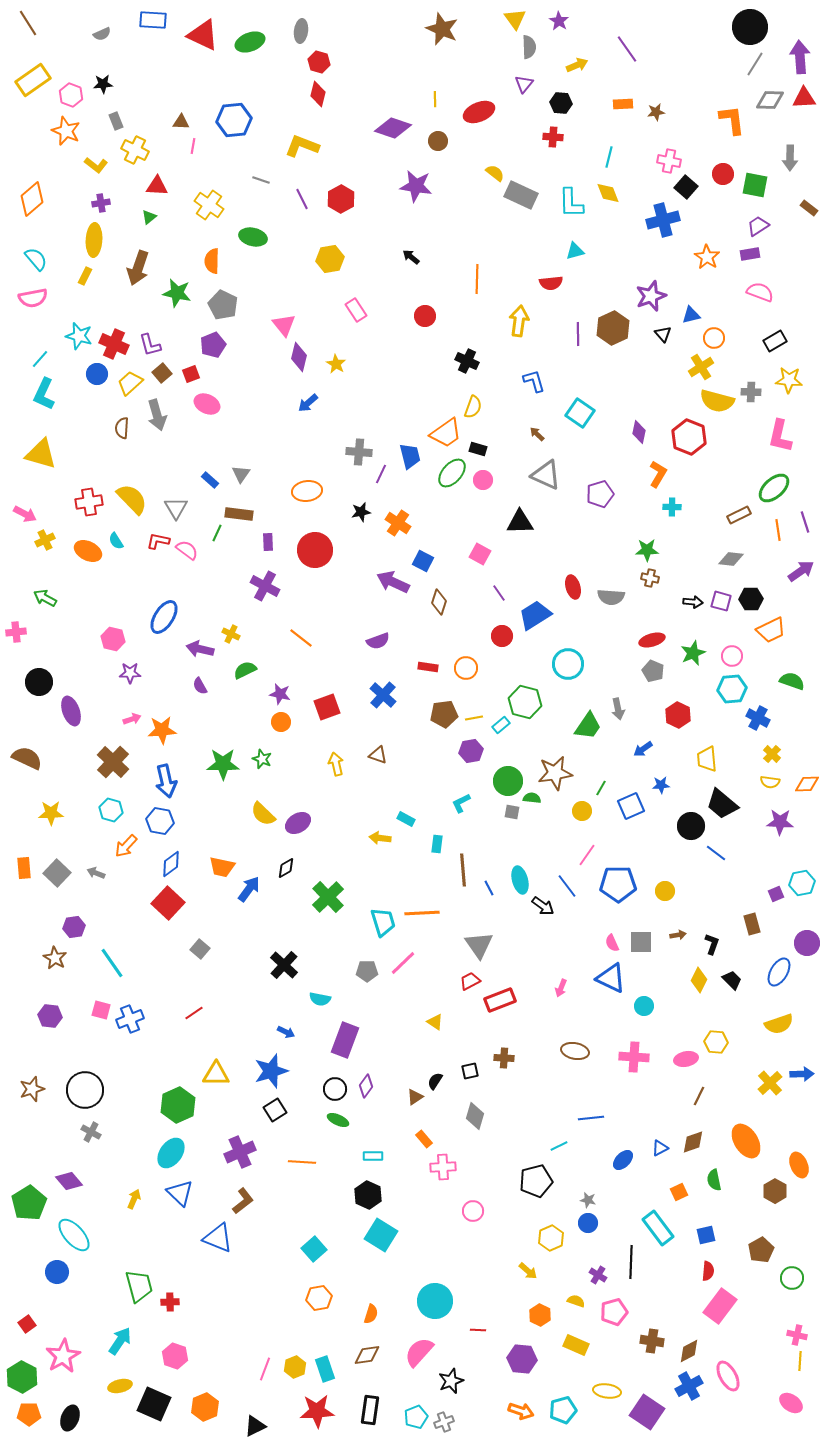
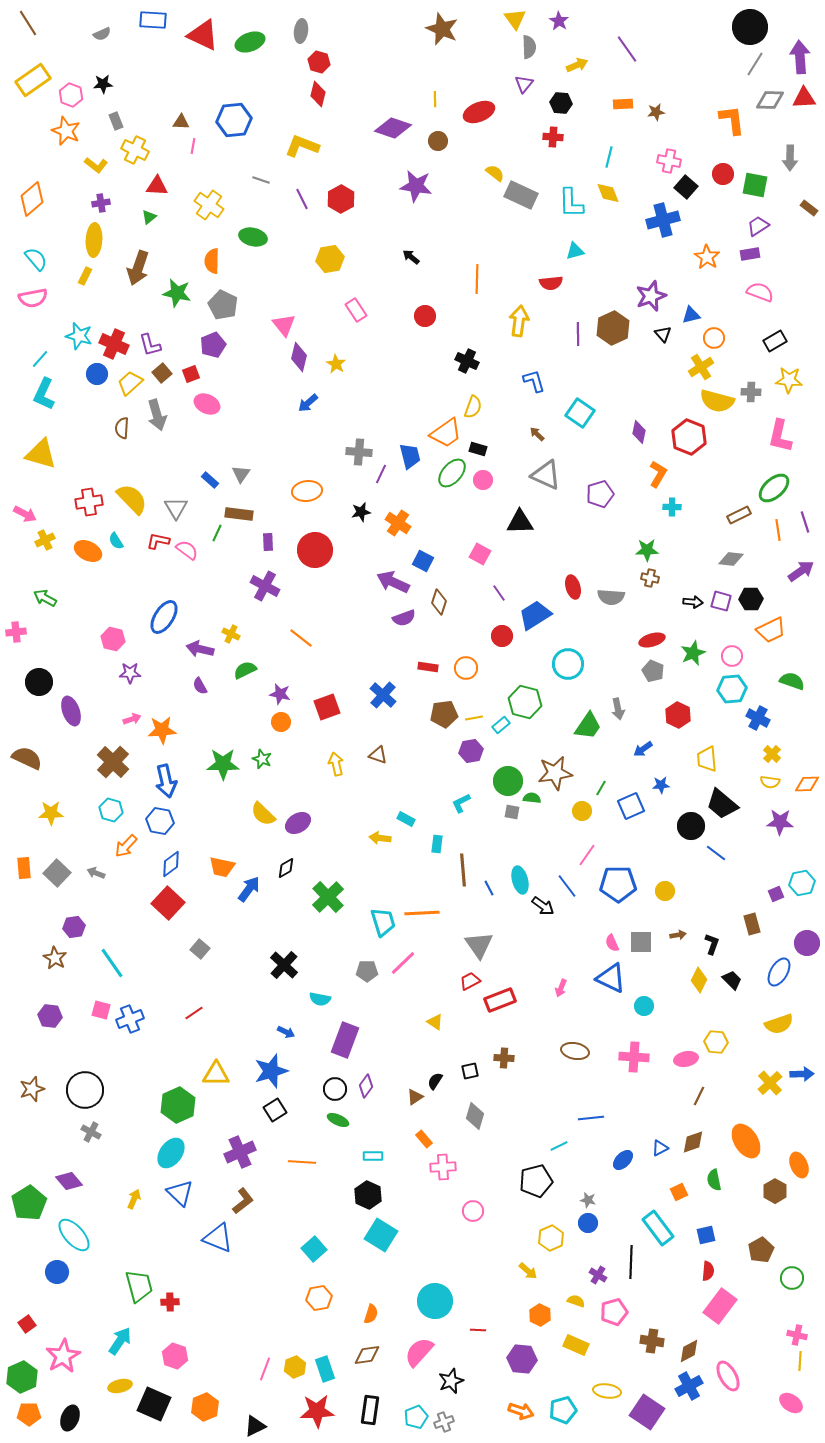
purple semicircle at (378, 641): moved 26 px right, 23 px up
green hexagon at (22, 1377): rotated 8 degrees clockwise
